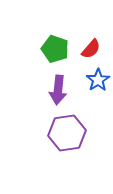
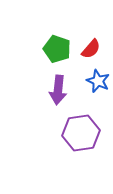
green pentagon: moved 2 px right
blue star: moved 1 px down; rotated 15 degrees counterclockwise
purple hexagon: moved 14 px right
